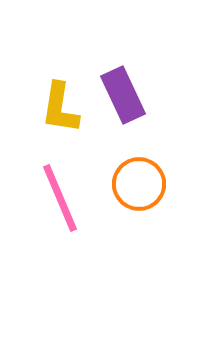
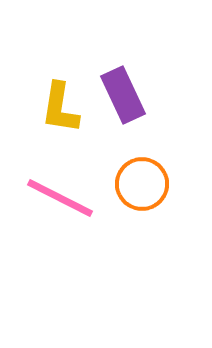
orange circle: moved 3 px right
pink line: rotated 40 degrees counterclockwise
